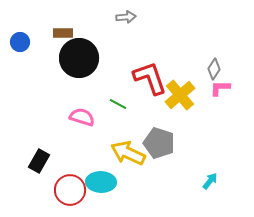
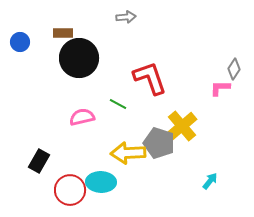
gray diamond: moved 20 px right
yellow cross: moved 2 px right, 31 px down
pink semicircle: rotated 30 degrees counterclockwise
yellow arrow: rotated 28 degrees counterclockwise
